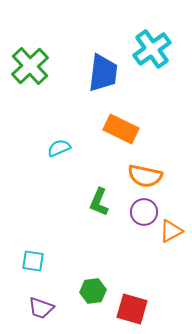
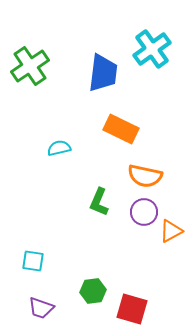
green cross: rotated 9 degrees clockwise
cyan semicircle: rotated 10 degrees clockwise
